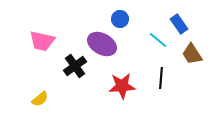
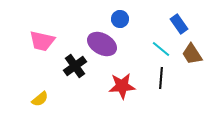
cyan line: moved 3 px right, 9 px down
